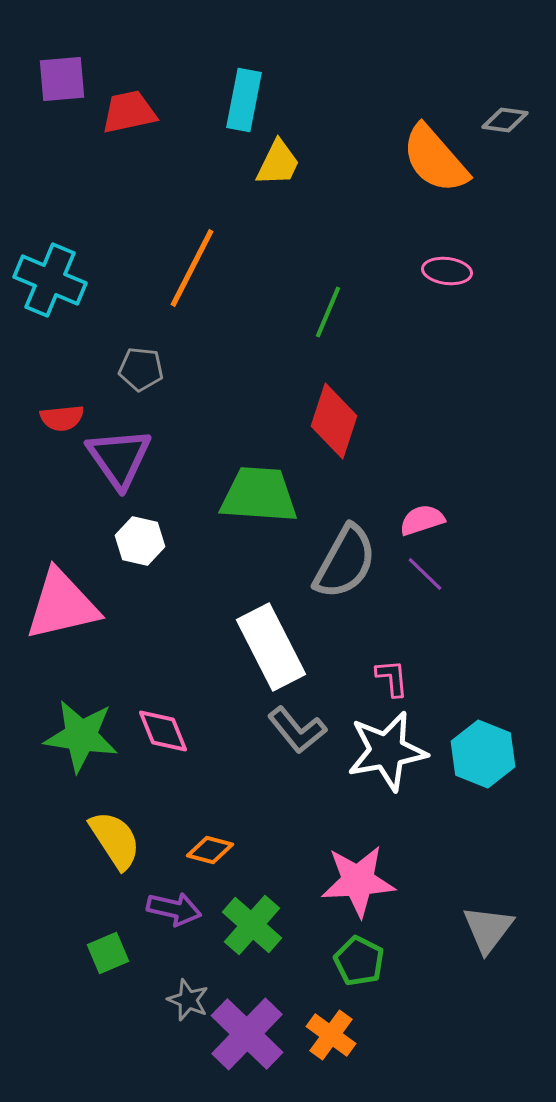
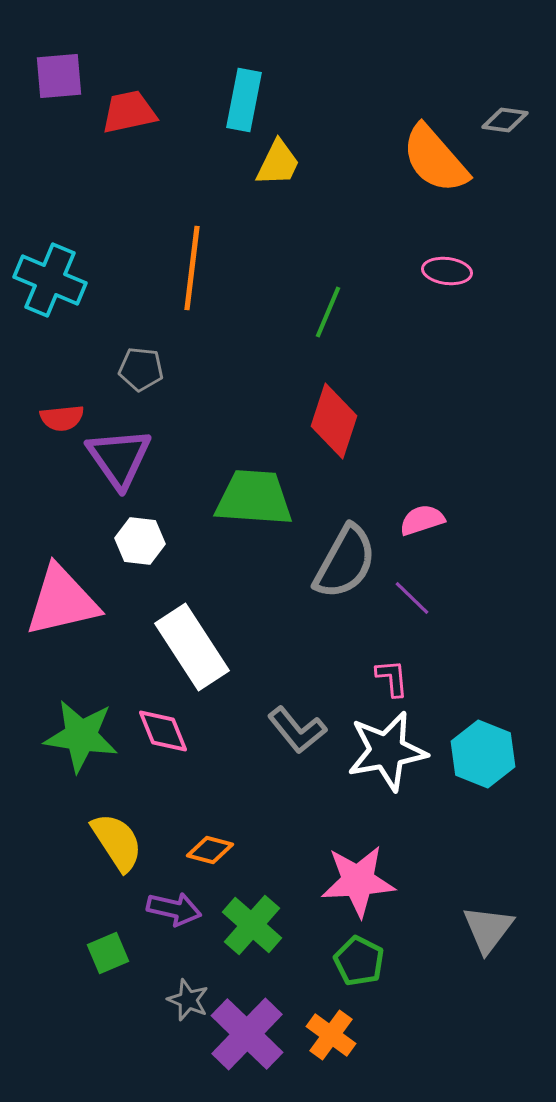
purple square: moved 3 px left, 3 px up
orange line: rotated 20 degrees counterclockwise
green trapezoid: moved 5 px left, 3 px down
white hexagon: rotated 6 degrees counterclockwise
purple line: moved 13 px left, 24 px down
pink triangle: moved 4 px up
white rectangle: moved 79 px left; rotated 6 degrees counterclockwise
yellow semicircle: moved 2 px right, 2 px down
